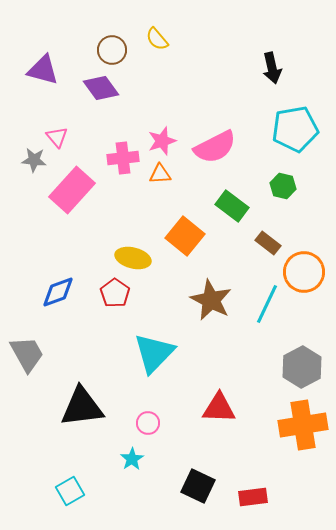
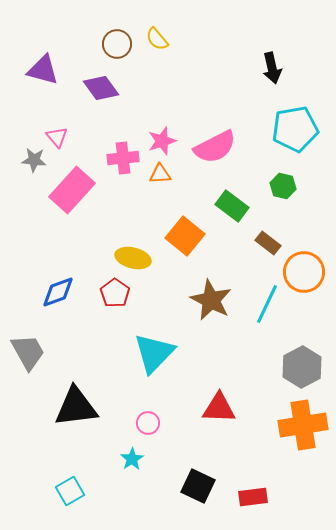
brown circle: moved 5 px right, 6 px up
gray trapezoid: moved 1 px right, 2 px up
black triangle: moved 6 px left
